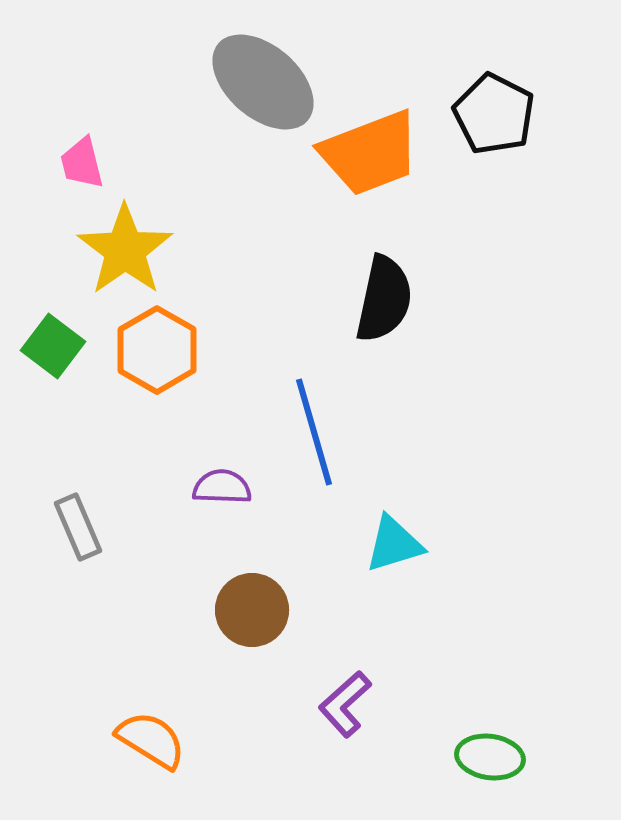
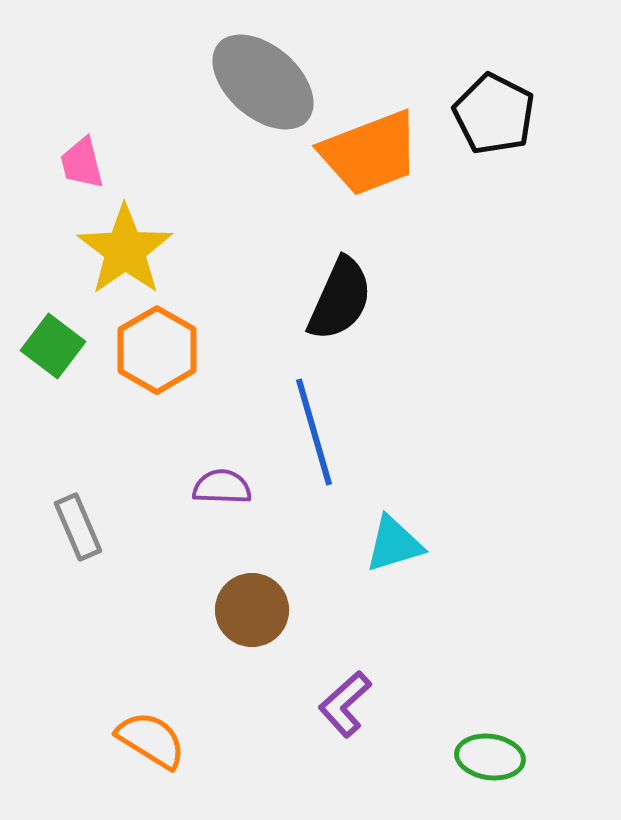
black semicircle: moved 44 px left; rotated 12 degrees clockwise
